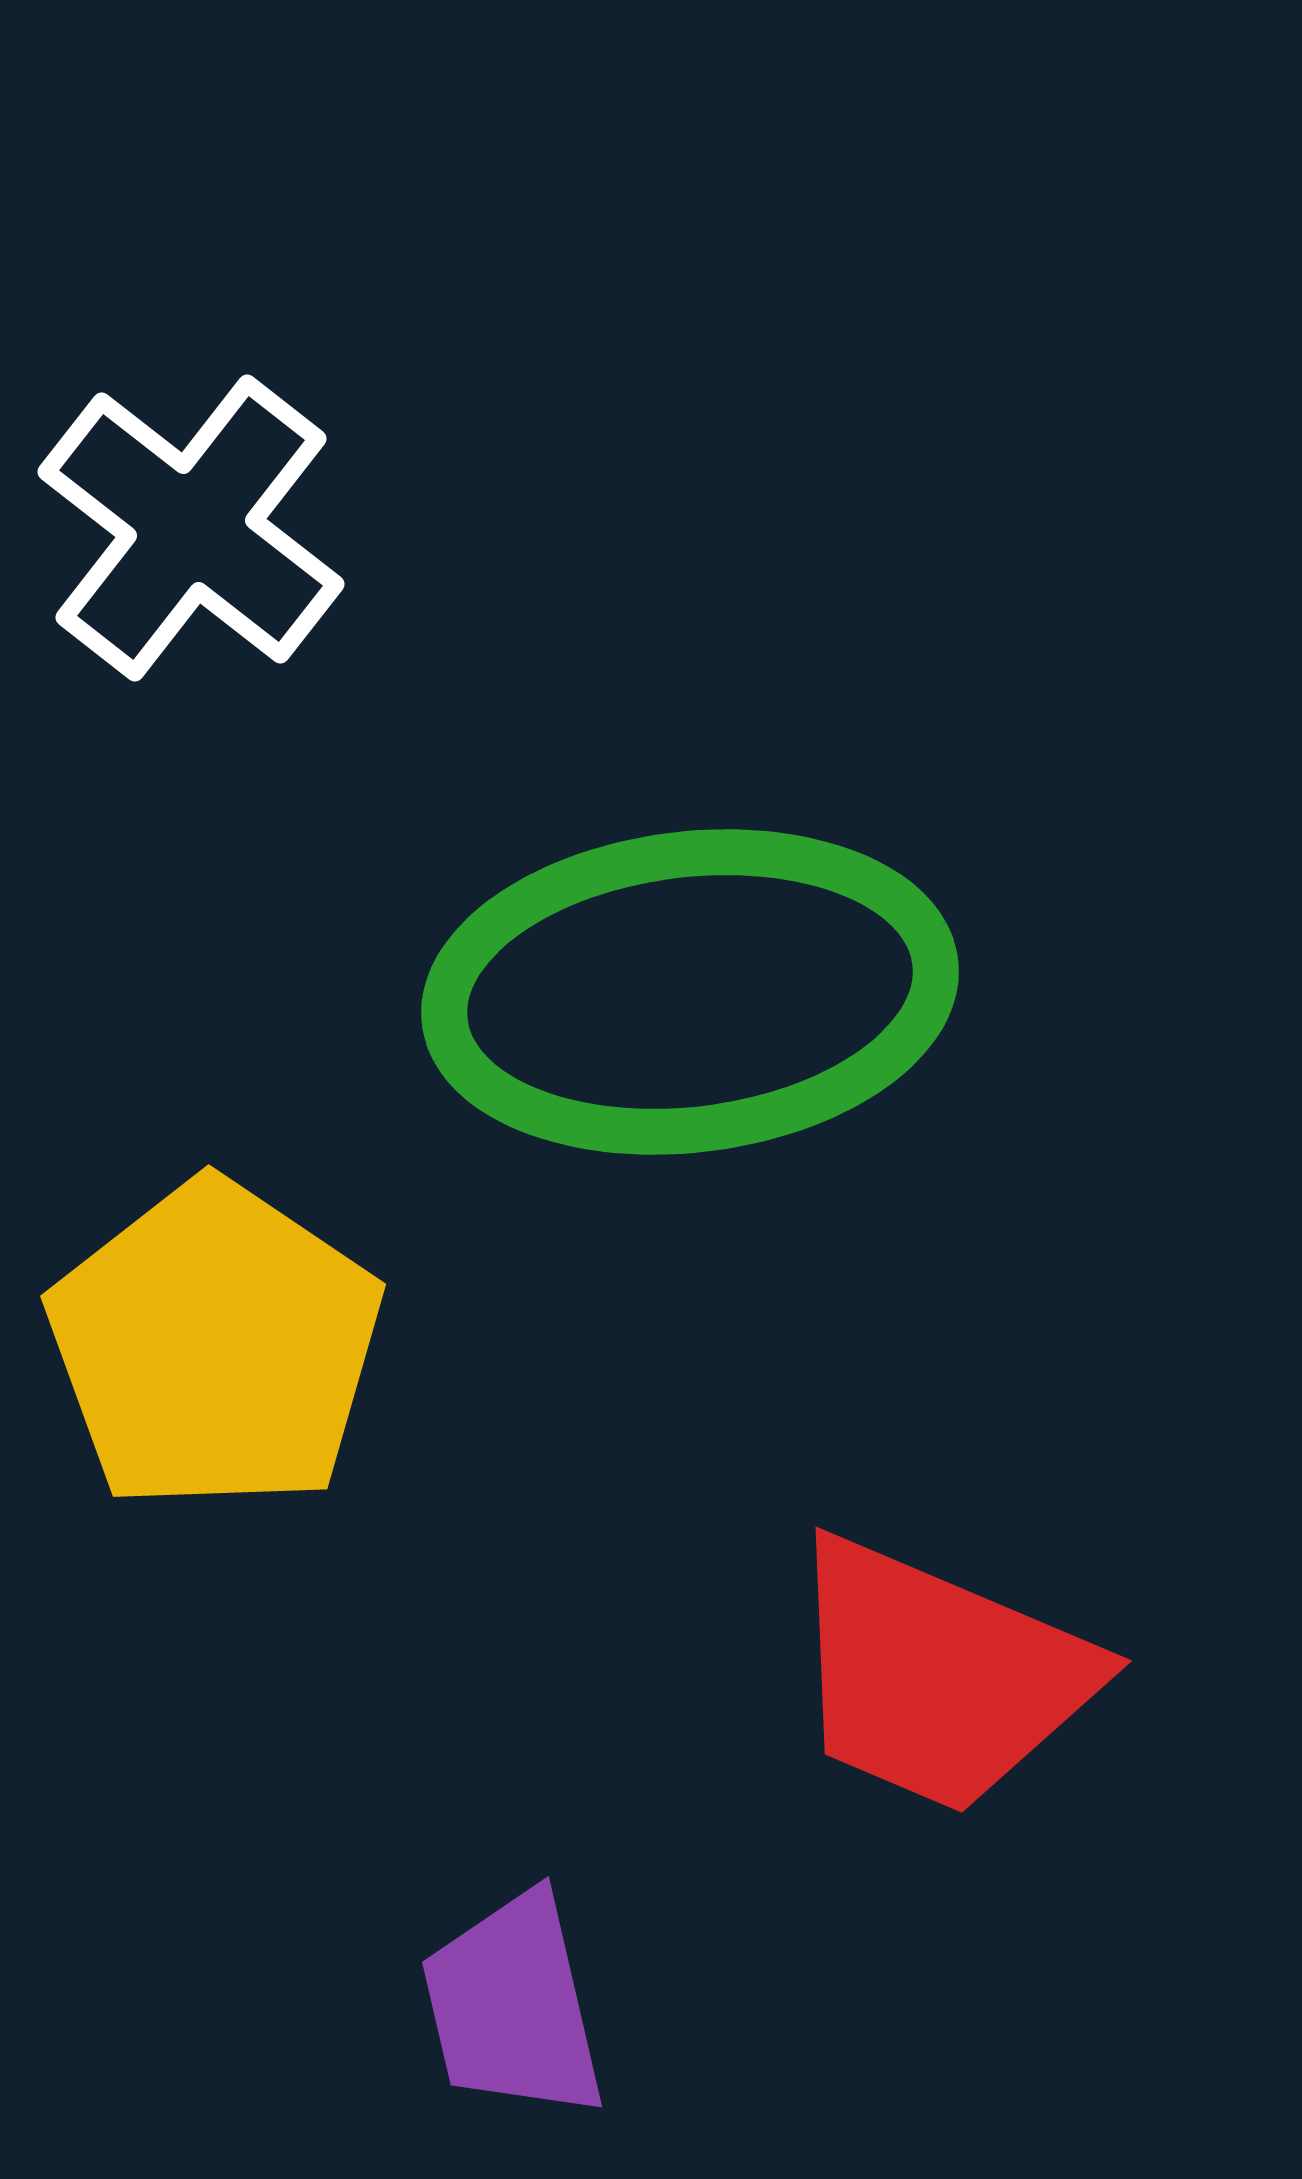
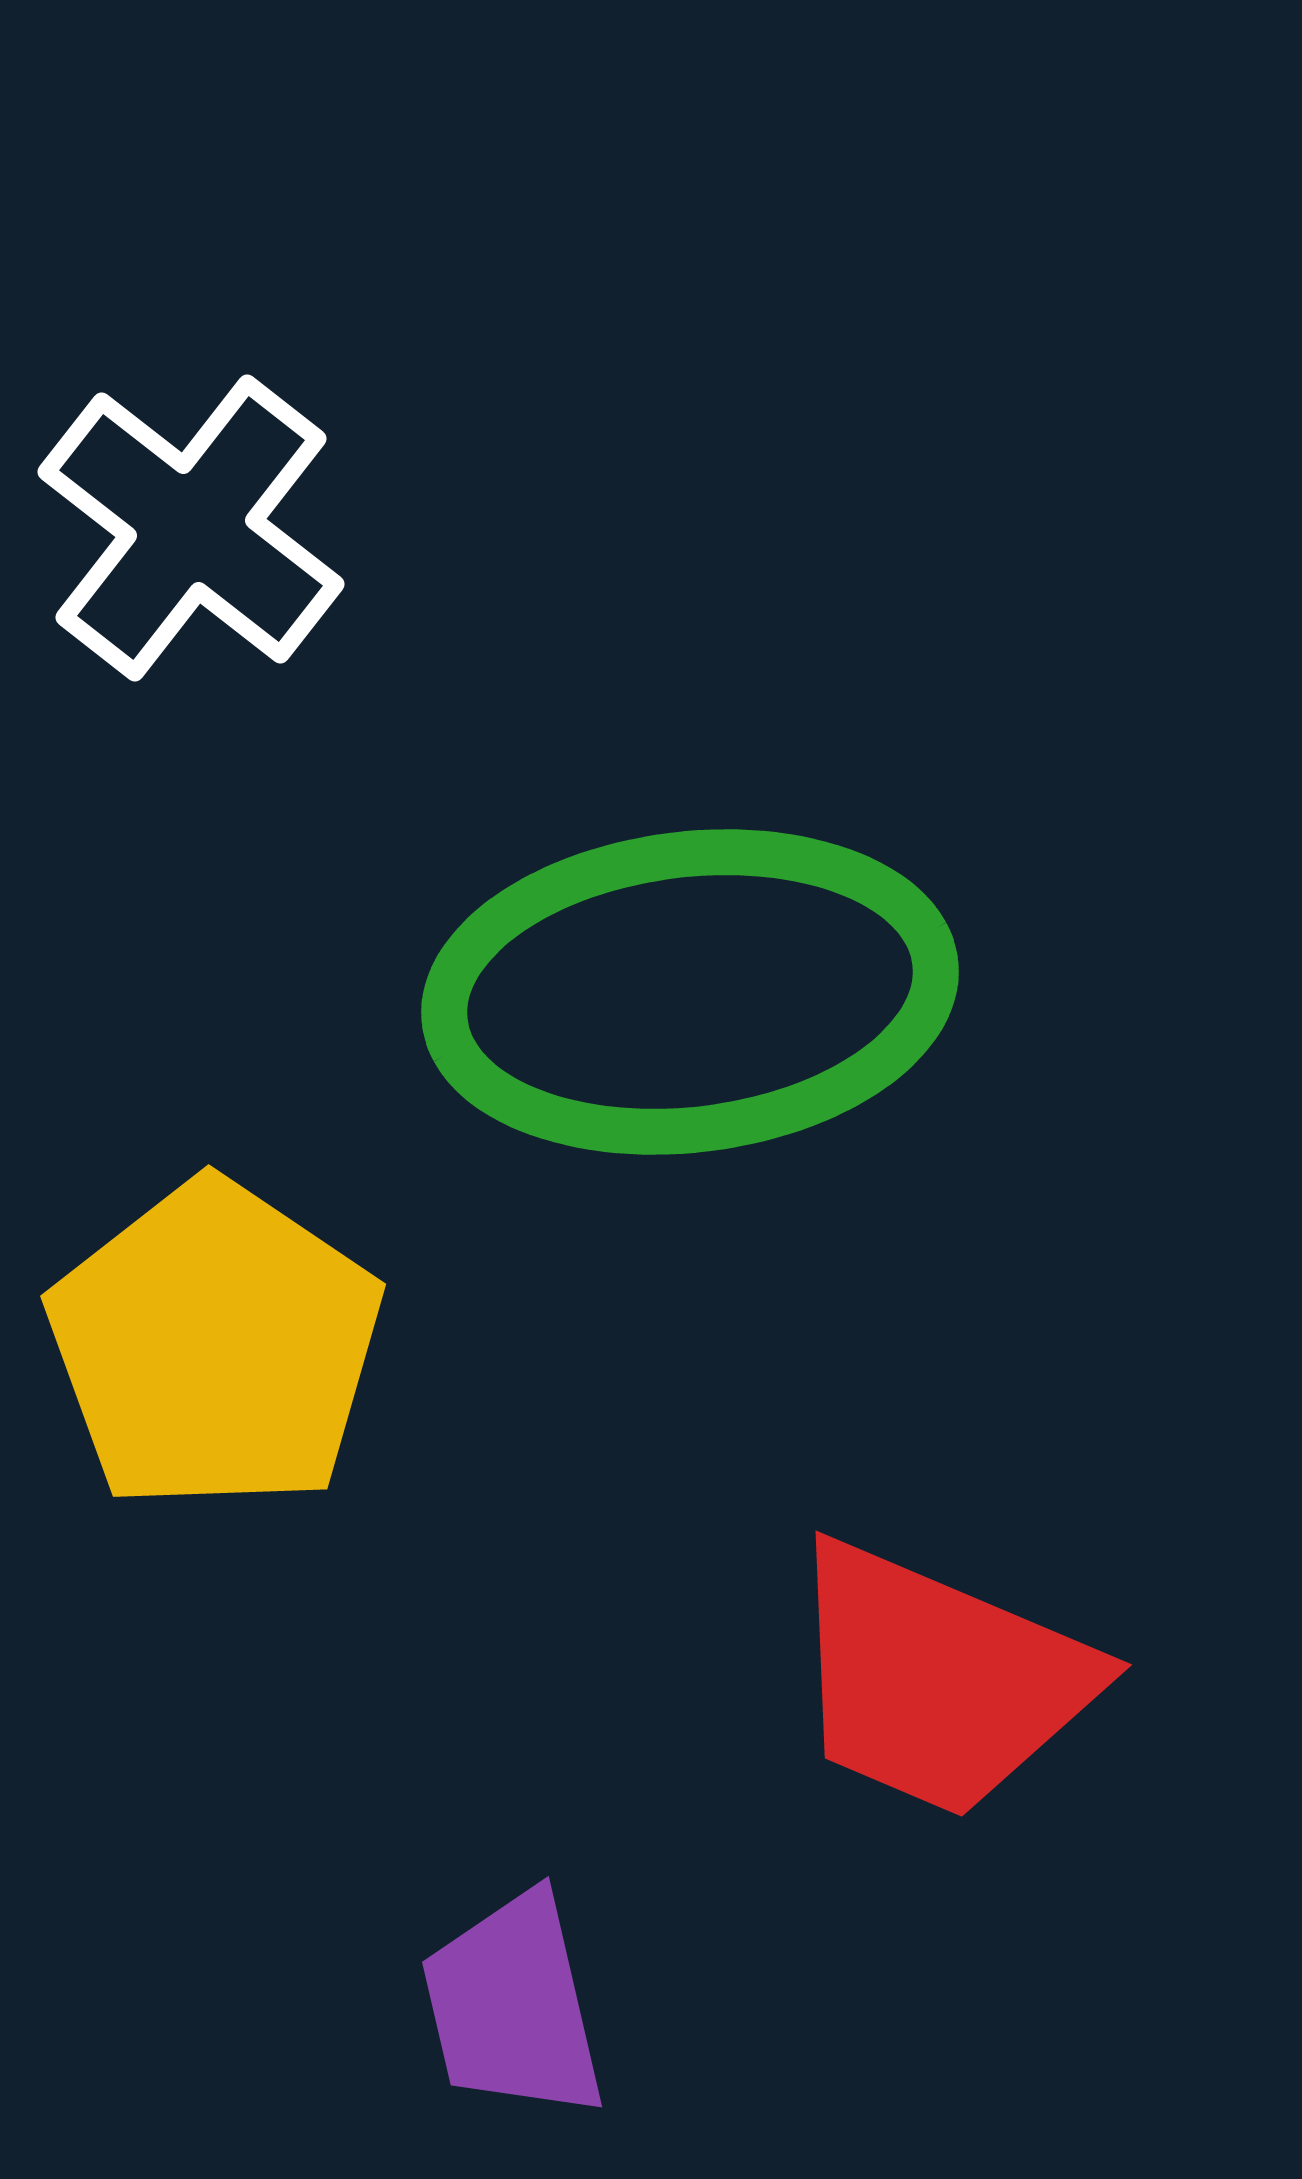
red trapezoid: moved 4 px down
